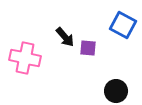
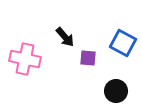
blue square: moved 18 px down
purple square: moved 10 px down
pink cross: moved 1 px down
